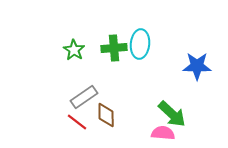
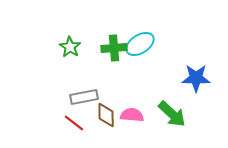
cyan ellipse: rotated 52 degrees clockwise
green star: moved 4 px left, 3 px up
blue star: moved 1 px left, 12 px down
gray rectangle: rotated 24 degrees clockwise
red line: moved 3 px left, 1 px down
pink semicircle: moved 31 px left, 18 px up
